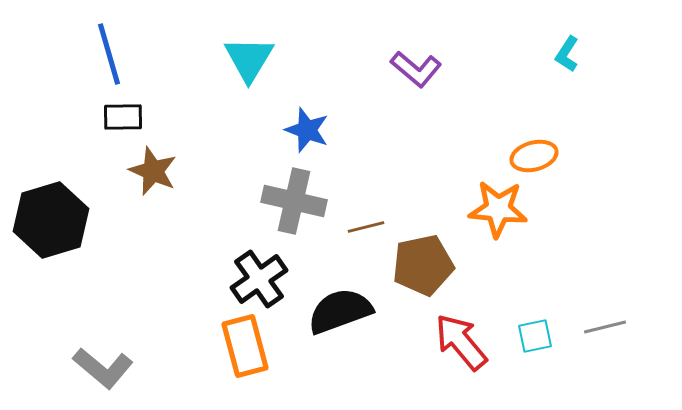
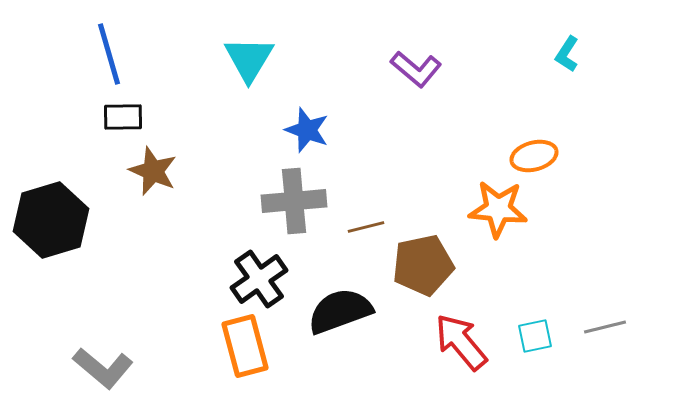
gray cross: rotated 18 degrees counterclockwise
